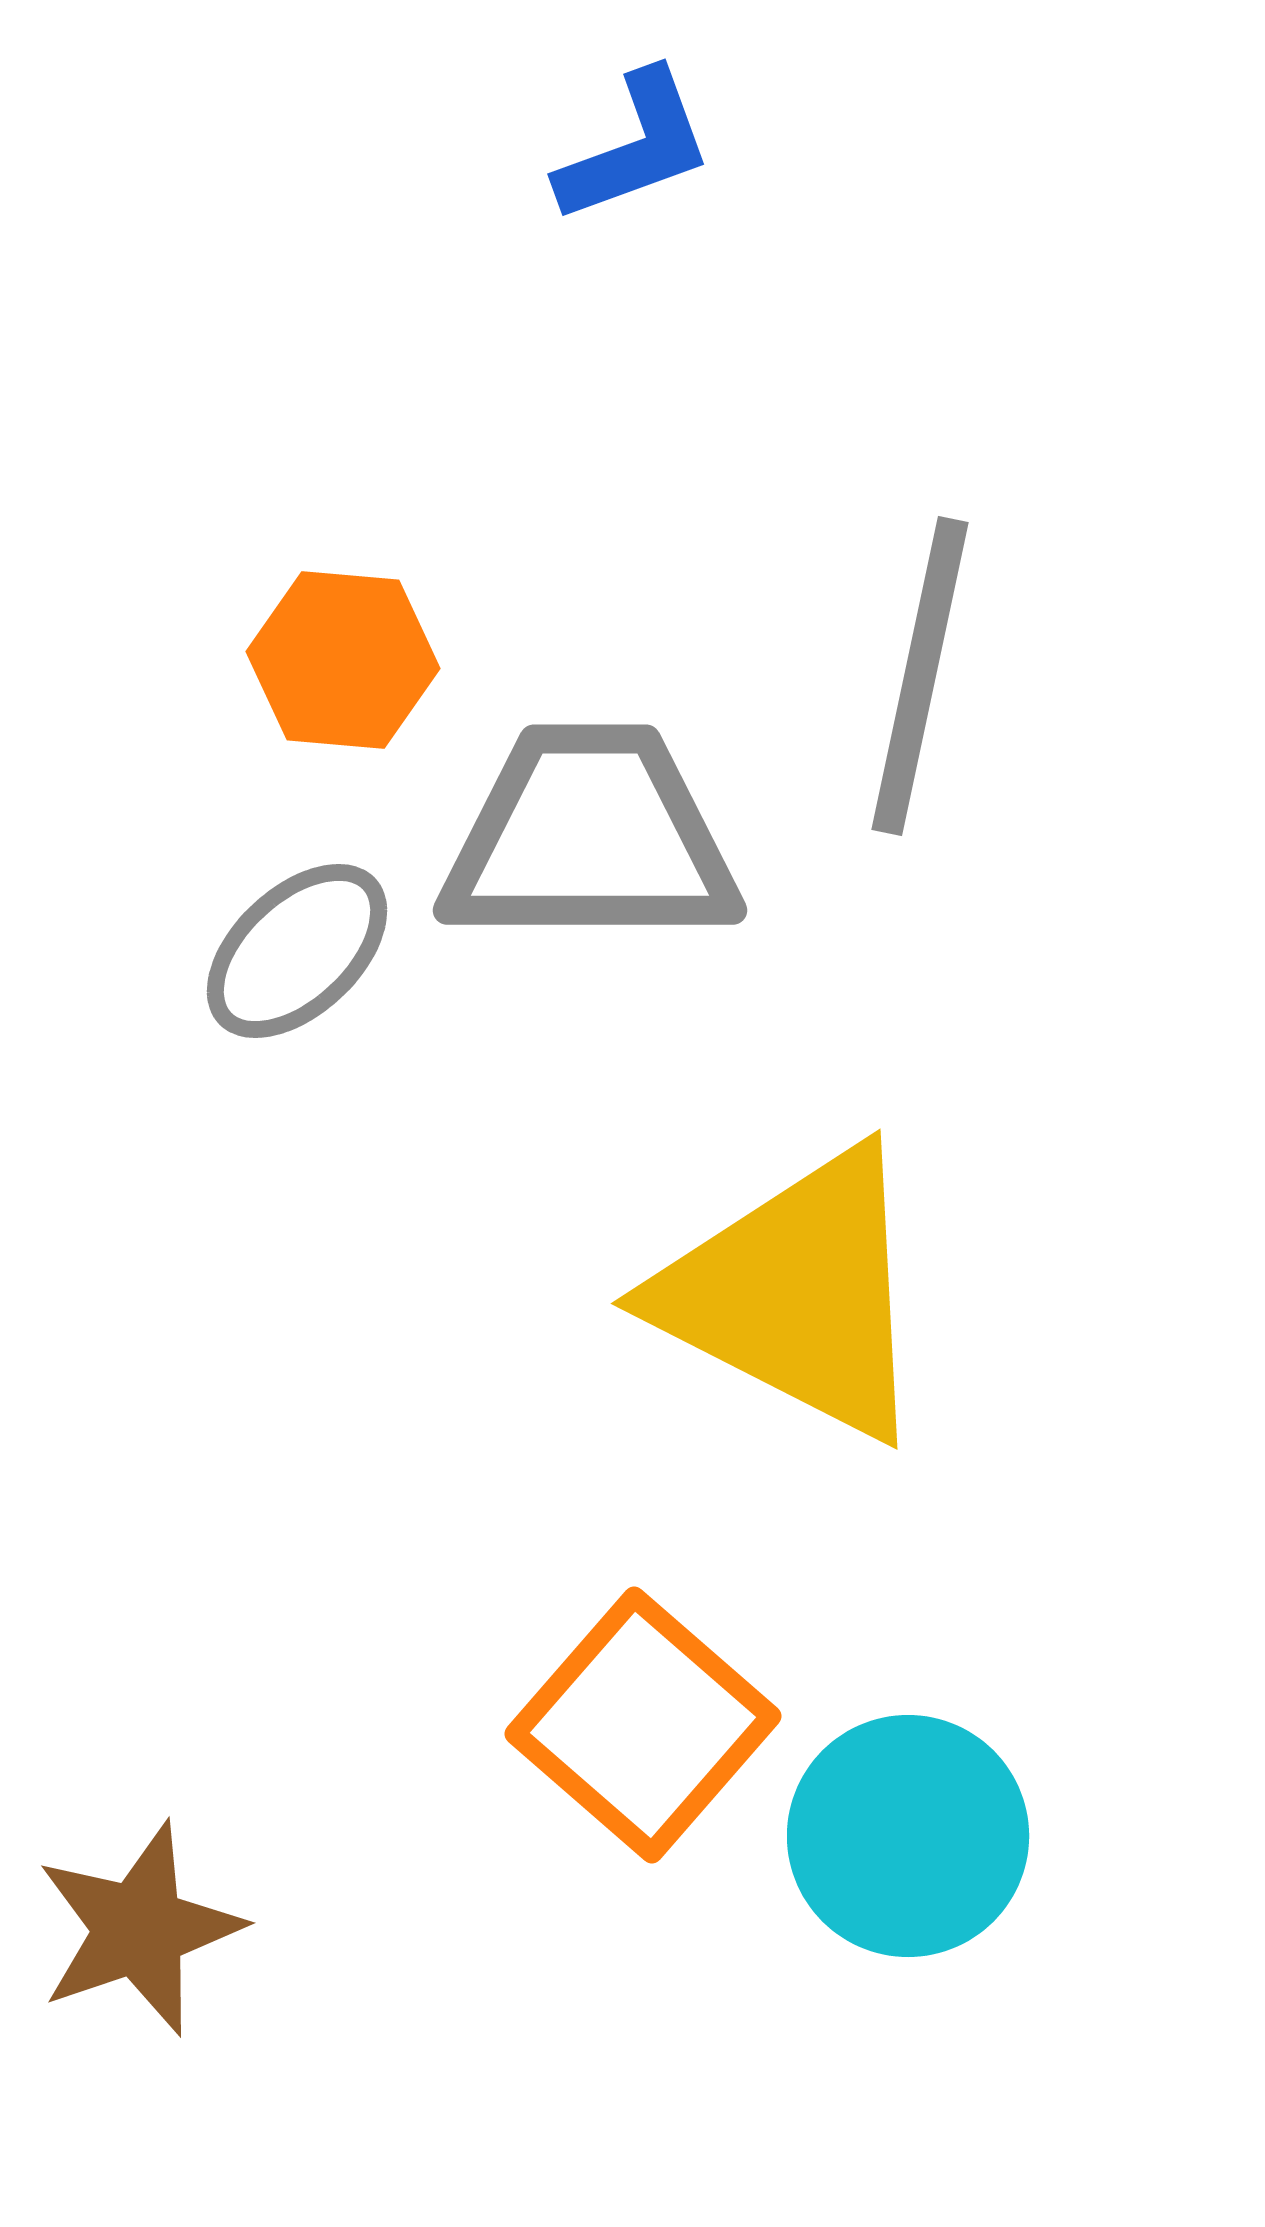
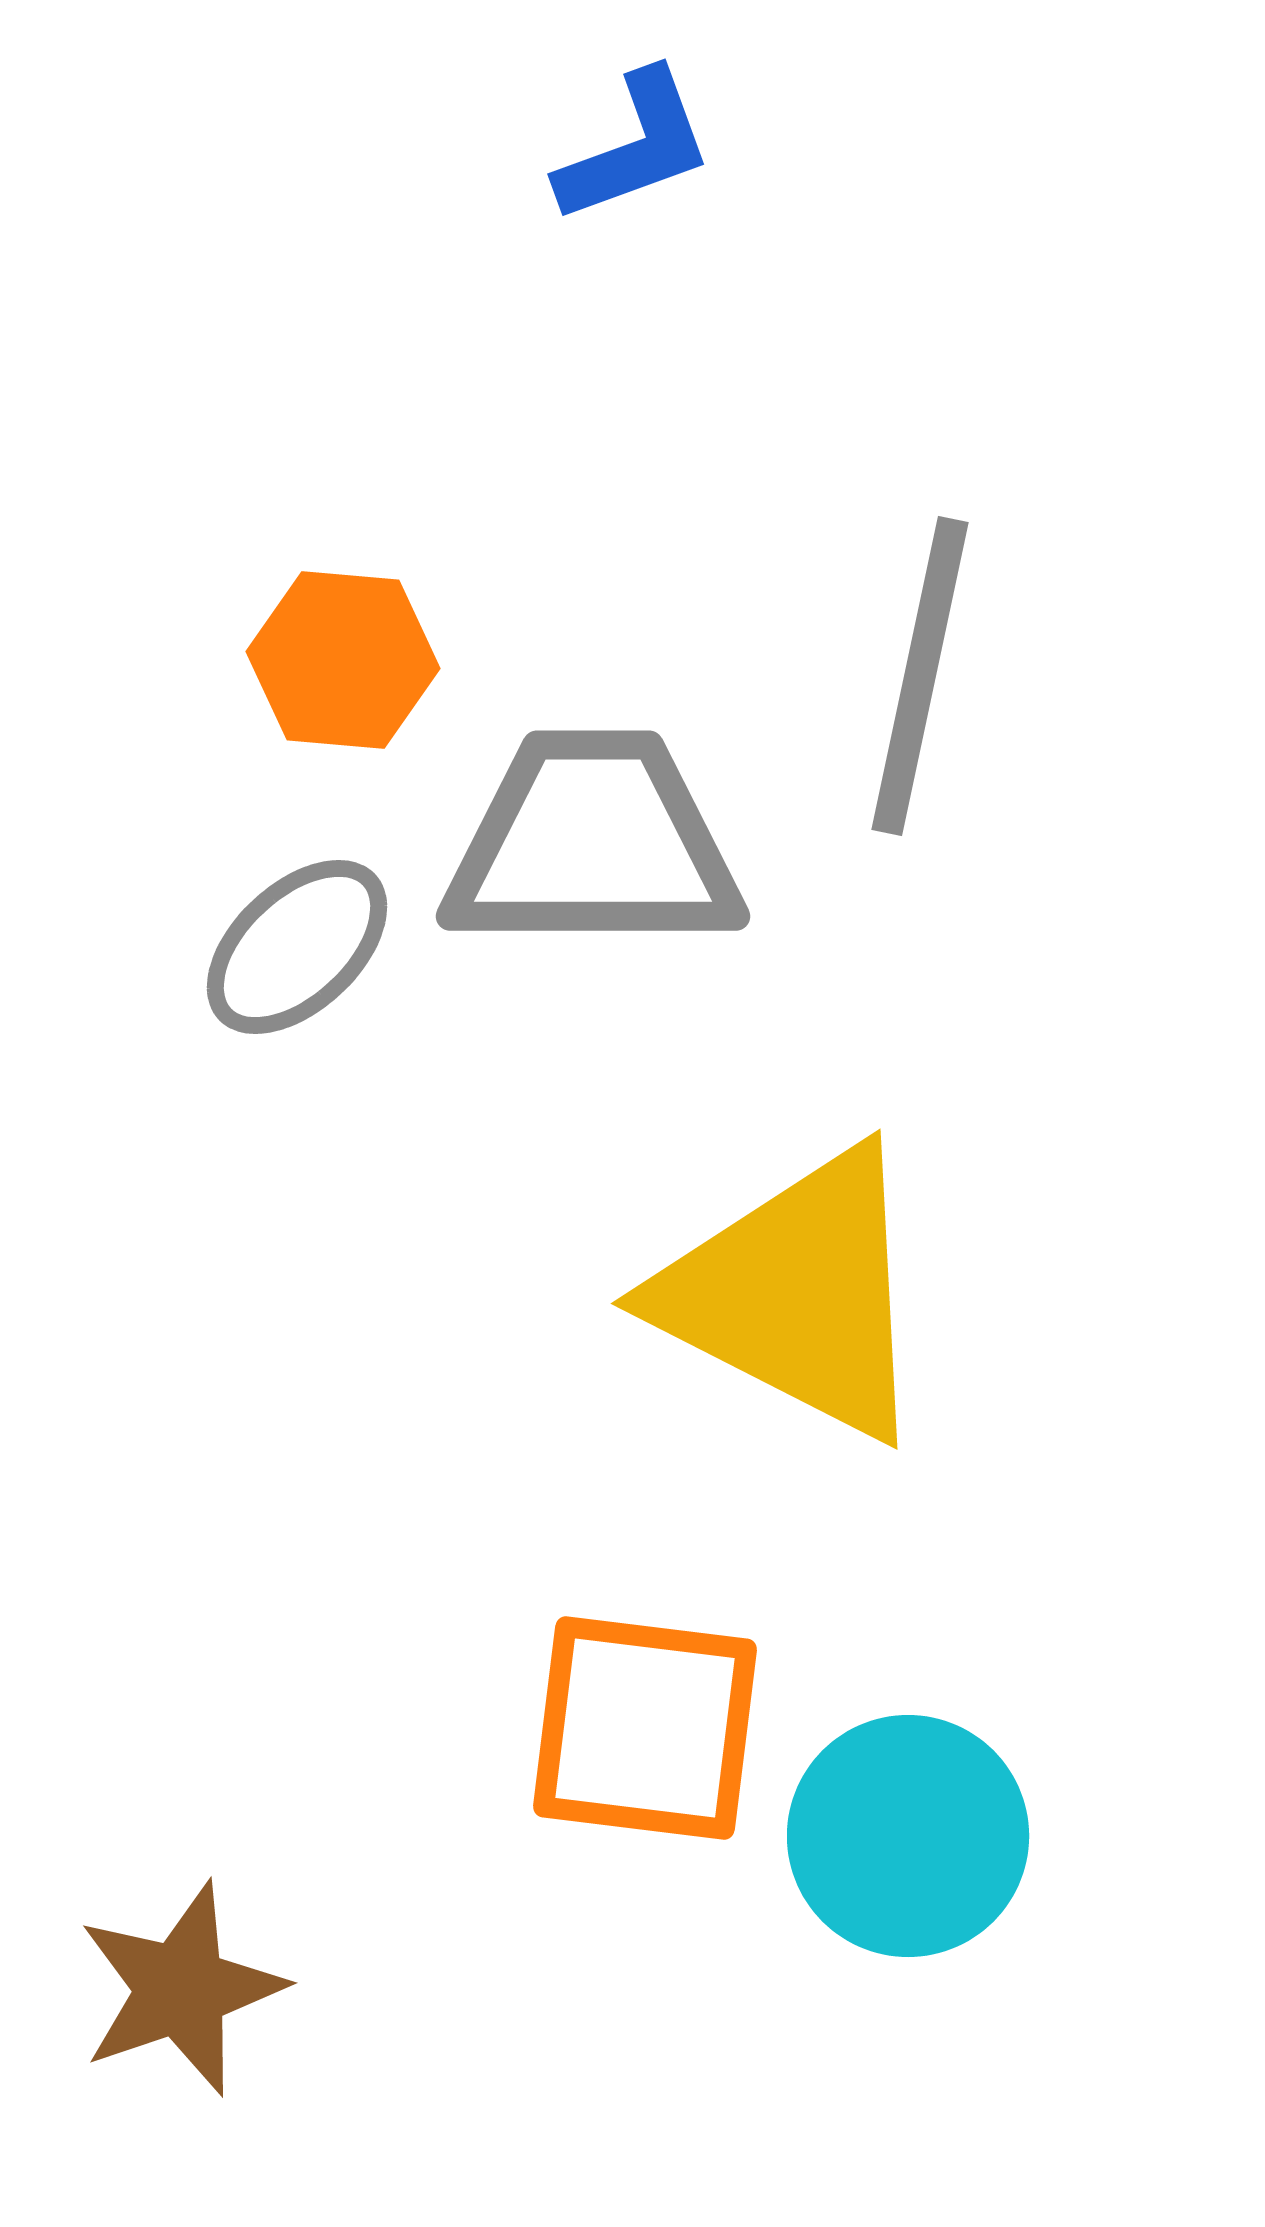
gray trapezoid: moved 3 px right, 6 px down
gray ellipse: moved 4 px up
orange square: moved 2 px right, 3 px down; rotated 34 degrees counterclockwise
brown star: moved 42 px right, 60 px down
